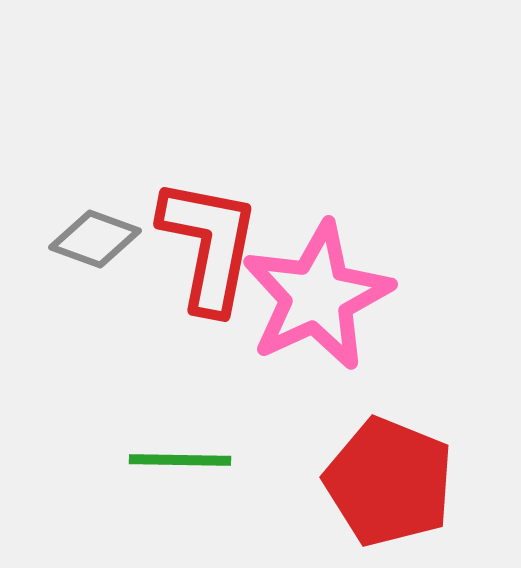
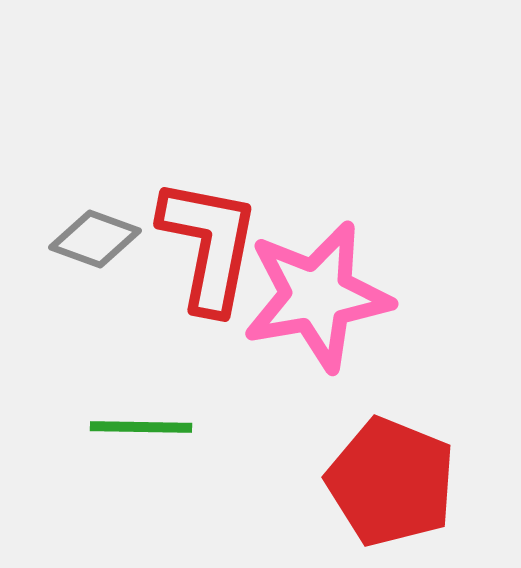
pink star: rotated 15 degrees clockwise
green line: moved 39 px left, 33 px up
red pentagon: moved 2 px right
